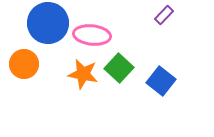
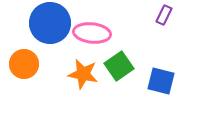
purple rectangle: rotated 18 degrees counterclockwise
blue circle: moved 2 px right
pink ellipse: moved 2 px up
green square: moved 2 px up; rotated 12 degrees clockwise
blue square: rotated 24 degrees counterclockwise
